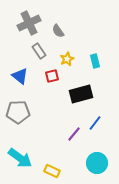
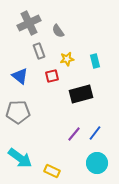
gray rectangle: rotated 14 degrees clockwise
yellow star: rotated 16 degrees clockwise
blue line: moved 10 px down
